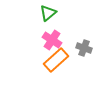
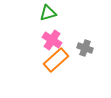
green triangle: rotated 24 degrees clockwise
gray cross: moved 1 px right
